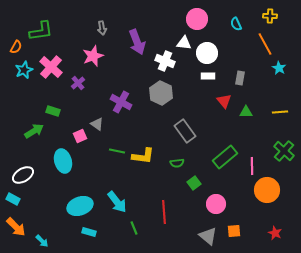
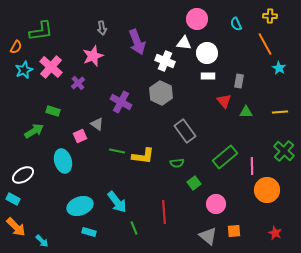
gray rectangle at (240, 78): moved 1 px left, 3 px down
